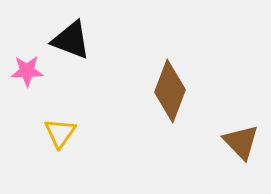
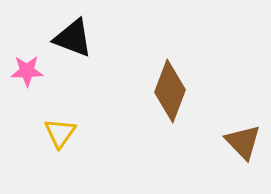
black triangle: moved 2 px right, 2 px up
brown triangle: moved 2 px right
